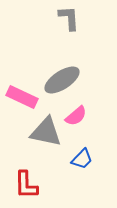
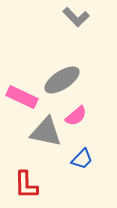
gray L-shape: moved 7 px right, 1 px up; rotated 140 degrees clockwise
